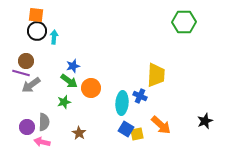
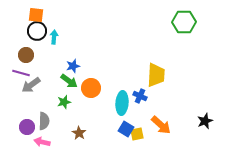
brown circle: moved 6 px up
gray semicircle: moved 1 px up
